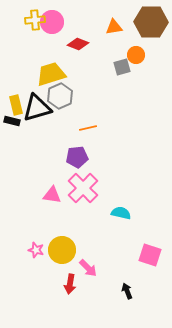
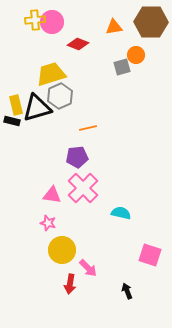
pink star: moved 12 px right, 27 px up
